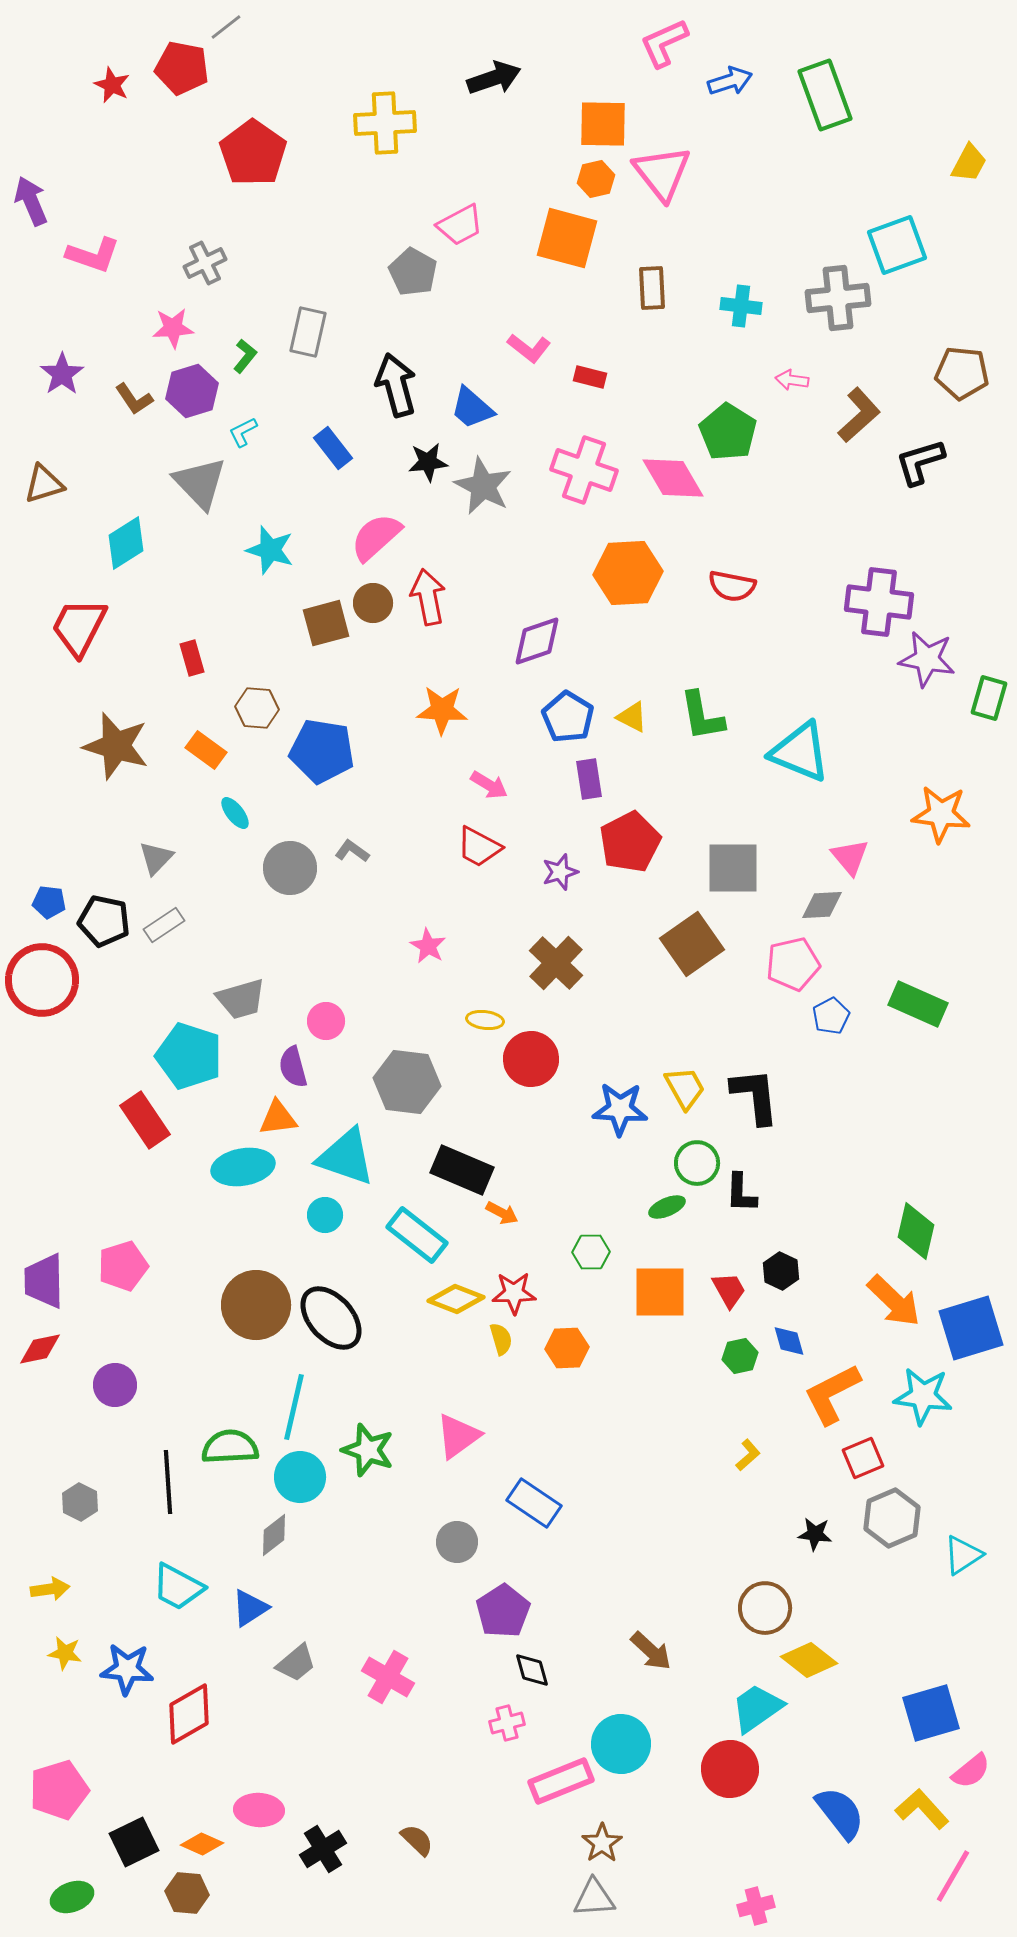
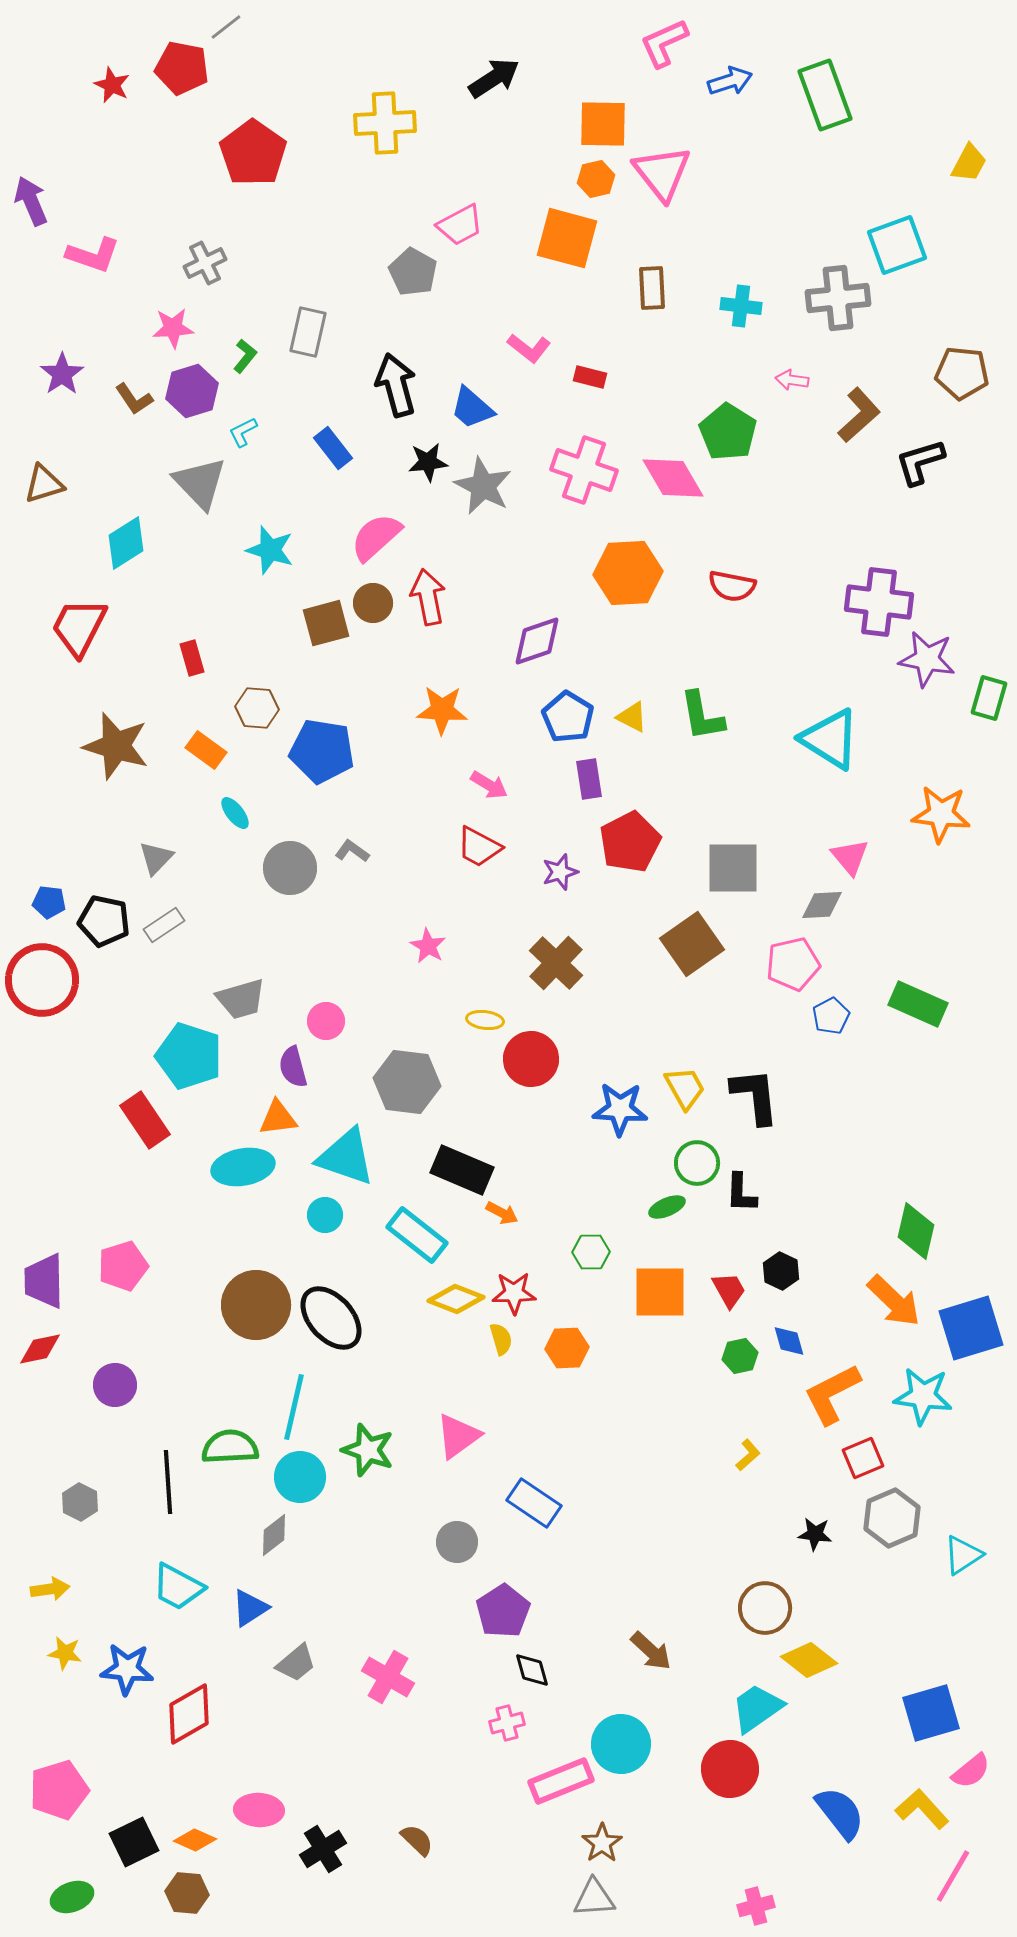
black arrow at (494, 78): rotated 14 degrees counterclockwise
cyan triangle at (800, 752): moved 30 px right, 13 px up; rotated 10 degrees clockwise
orange diamond at (202, 1844): moved 7 px left, 4 px up
